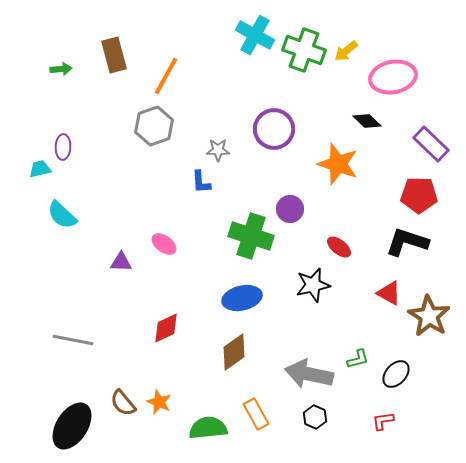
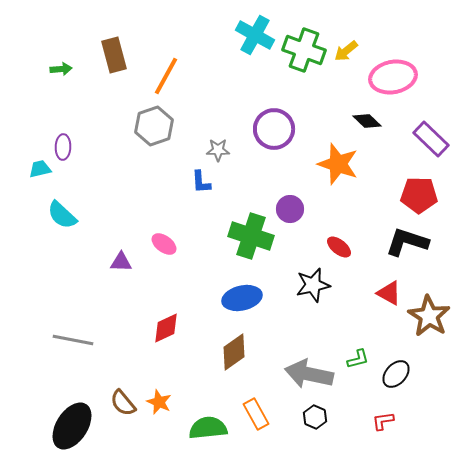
purple rectangle at (431, 144): moved 5 px up
